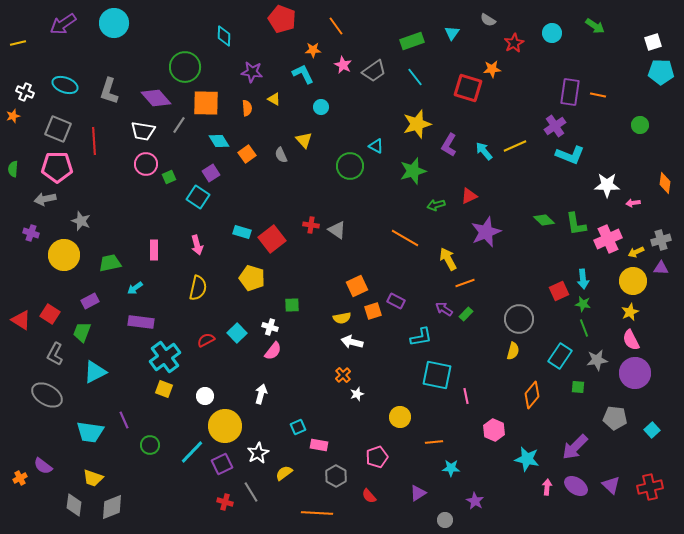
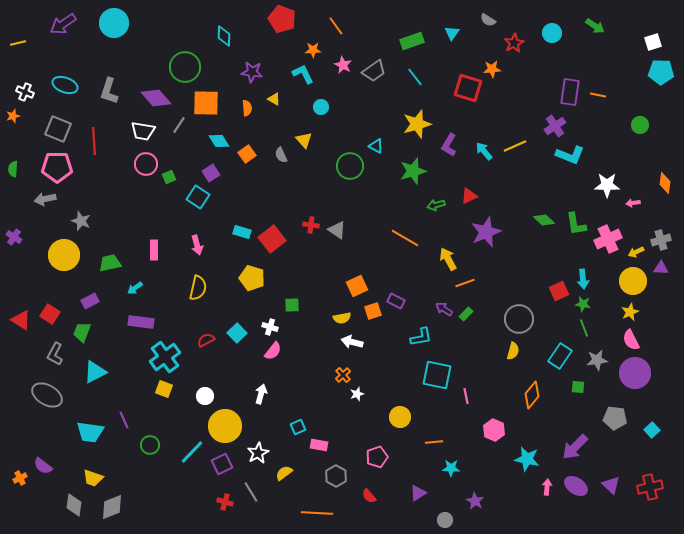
purple cross at (31, 233): moved 17 px left, 4 px down; rotated 14 degrees clockwise
